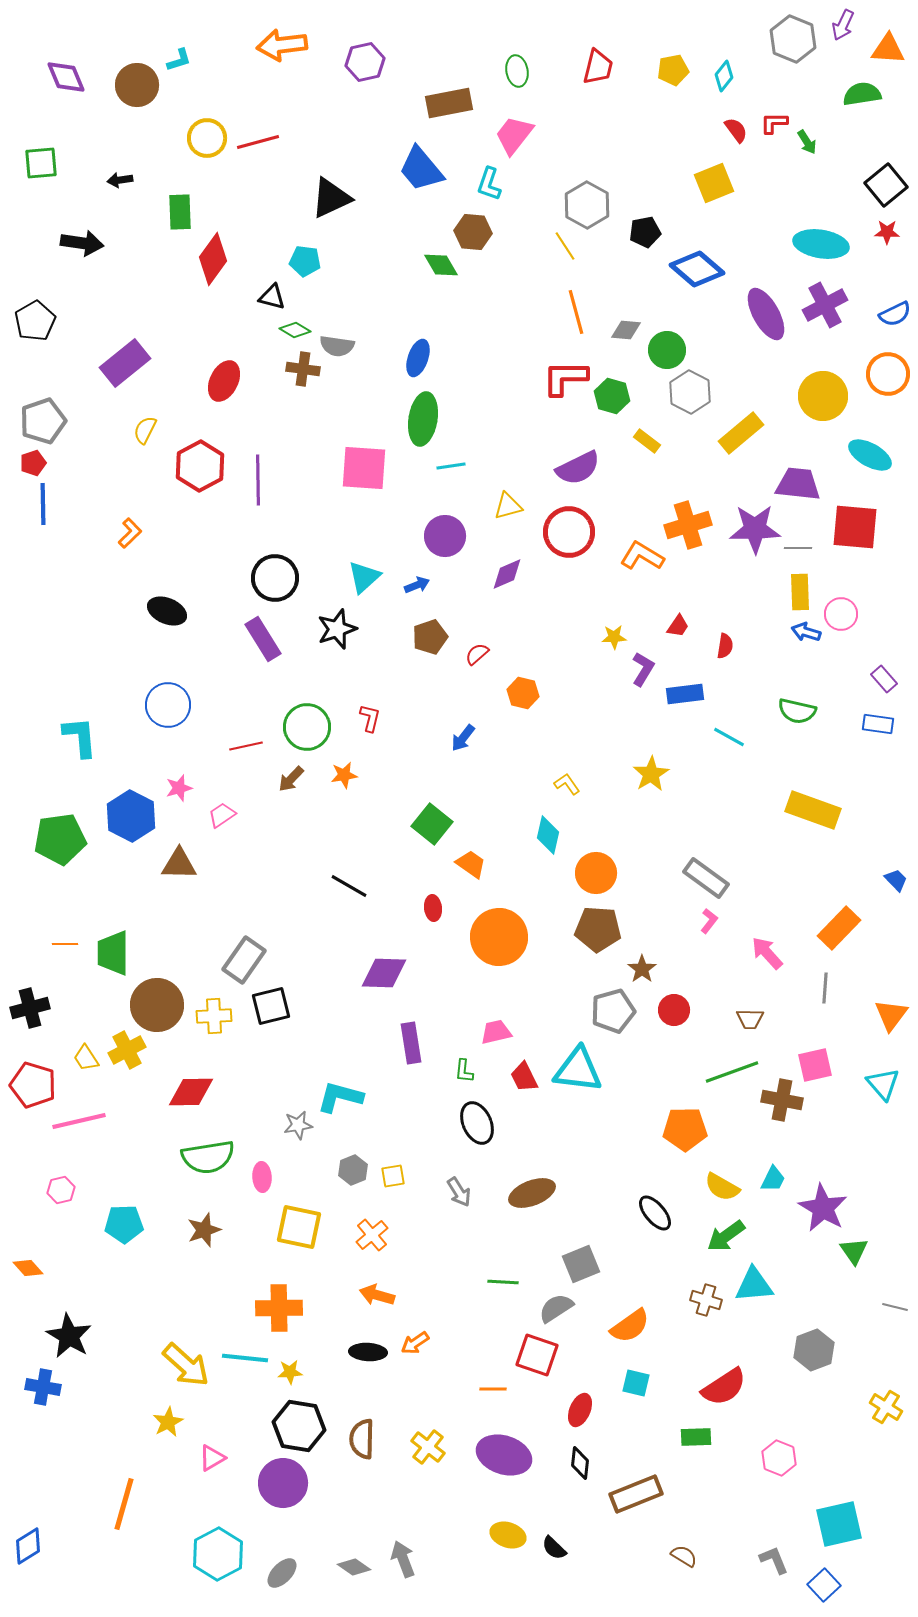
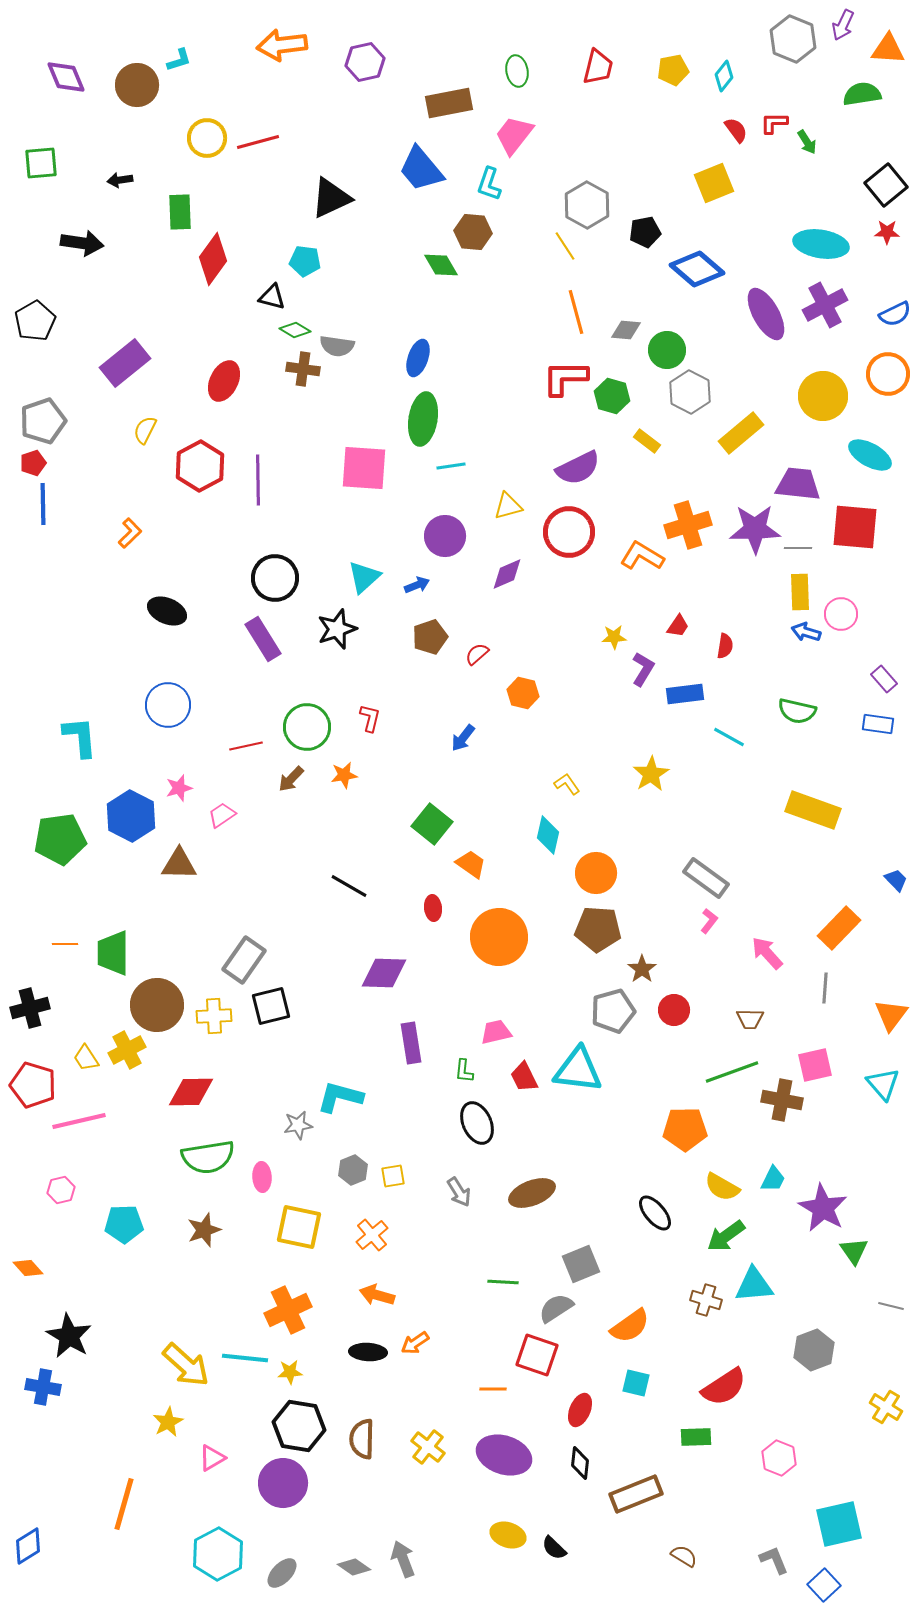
gray line at (895, 1307): moved 4 px left, 1 px up
orange cross at (279, 1308): moved 9 px right, 2 px down; rotated 24 degrees counterclockwise
